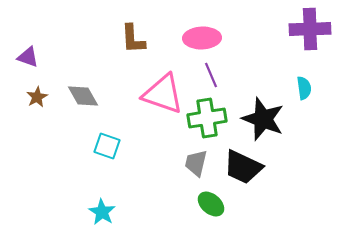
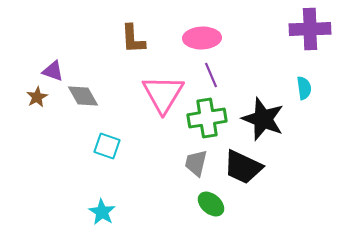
purple triangle: moved 25 px right, 14 px down
pink triangle: rotated 42 degrees clockwise
